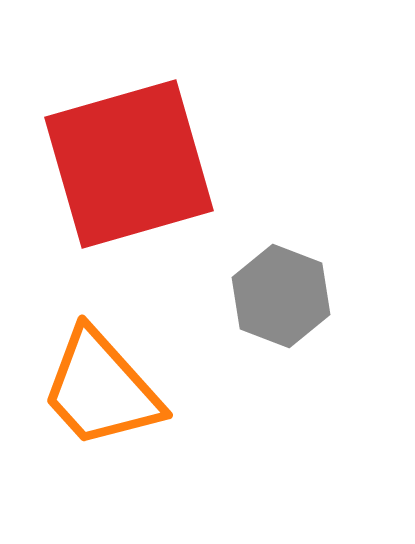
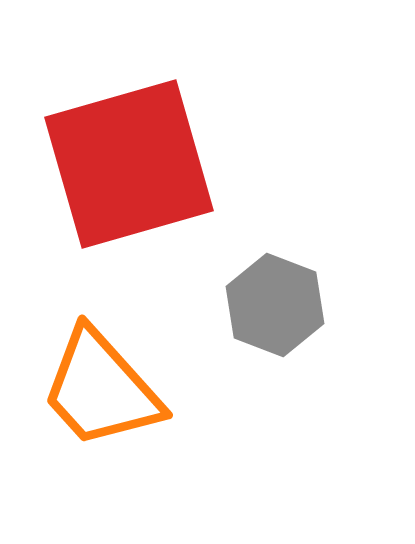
gray hexagon: moved 6 px left, 9 px down
